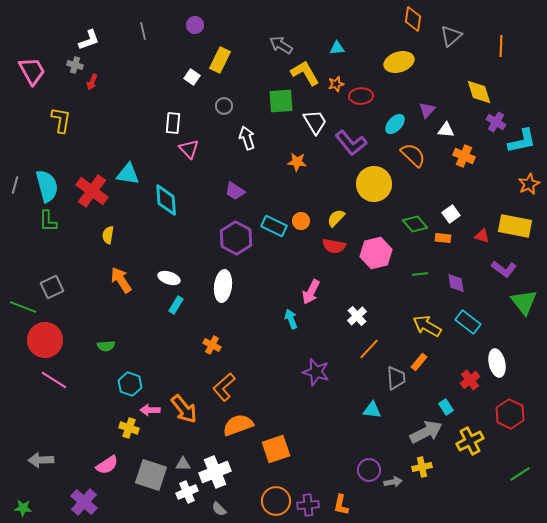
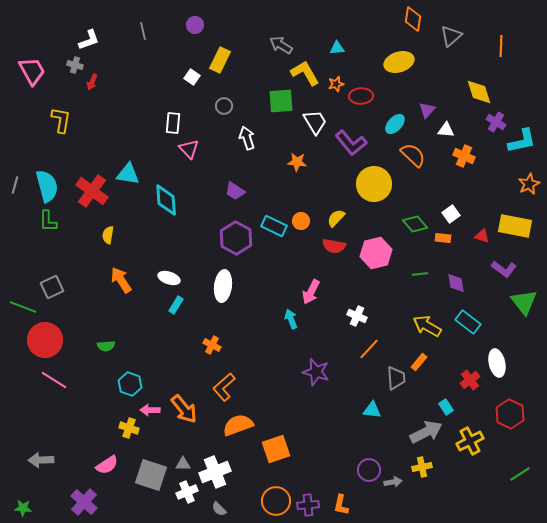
white cross at (357, 316): rotated 24 degrees counterclockwise
